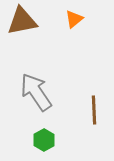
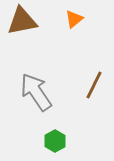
brown line: moved 25 px up; rotated 28 degrees clockwise
green hexagon: moved 11 px right, 1 px down
